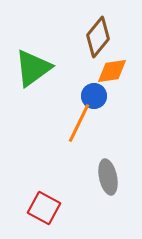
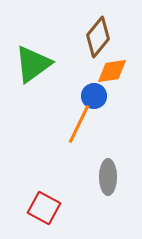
green triangle: moved 4 px up
orange line: moved 1 px down
gray ellipse: rotated 12 degrees clockwise
